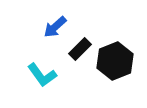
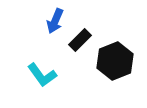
blue arrow: moved 6 px up; rotated 25 degrees counterclockwise
black rectangle: moved 9 px up
